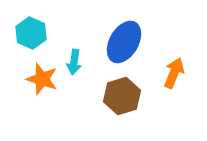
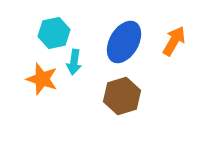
cyan hexagon: moved 23 px right; rotated 24 degrees clockwise
orange arrow: moved 32 px up; rotated 8 degrees clockwise
